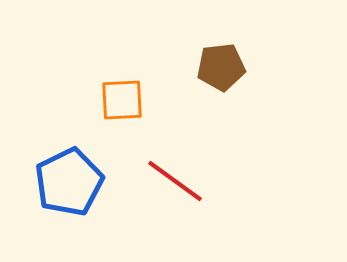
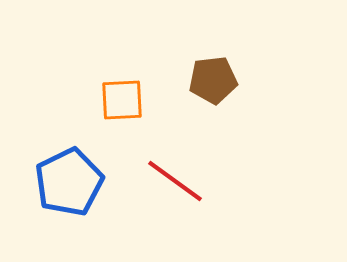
brown pentagon: moved 8 px left, 13 px down
